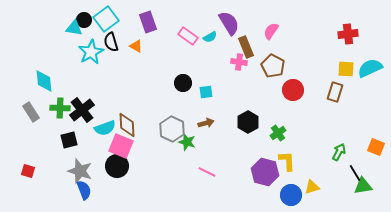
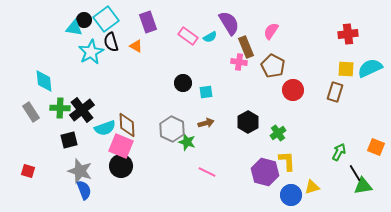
black circle at (117, 166): moved 4 px right
